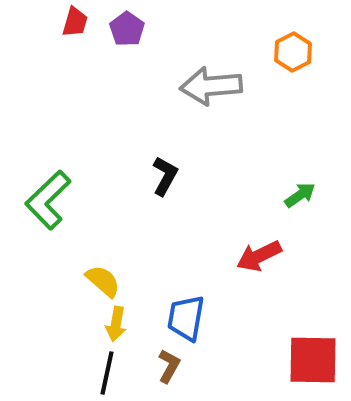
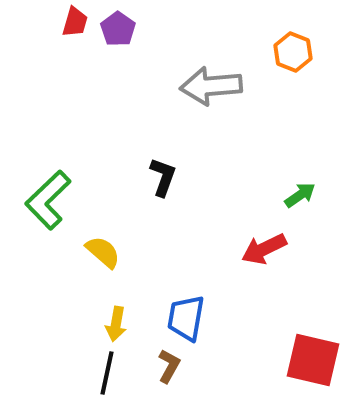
purple pentagon: moved 9 px left
orange hexagon: rotated 12 degrees counterclockwise
black L-shape: moved 2 px left, 1 px down; rotated 9 degrees counterclockwise
red arrow: moved 5 px right, 7 px up
yellow semicircle: moved 29 px up
red square: rotated 12 degrees clockwise
